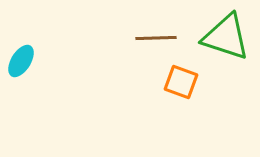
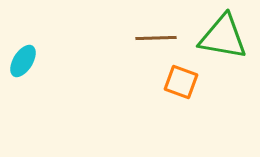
green triangle: moved 3 px left; rotated 8 degrees counterclockwise
cyan ellipse: moved 2 px right
